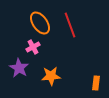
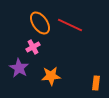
red line: rotated 45 degrees counterclockwise
